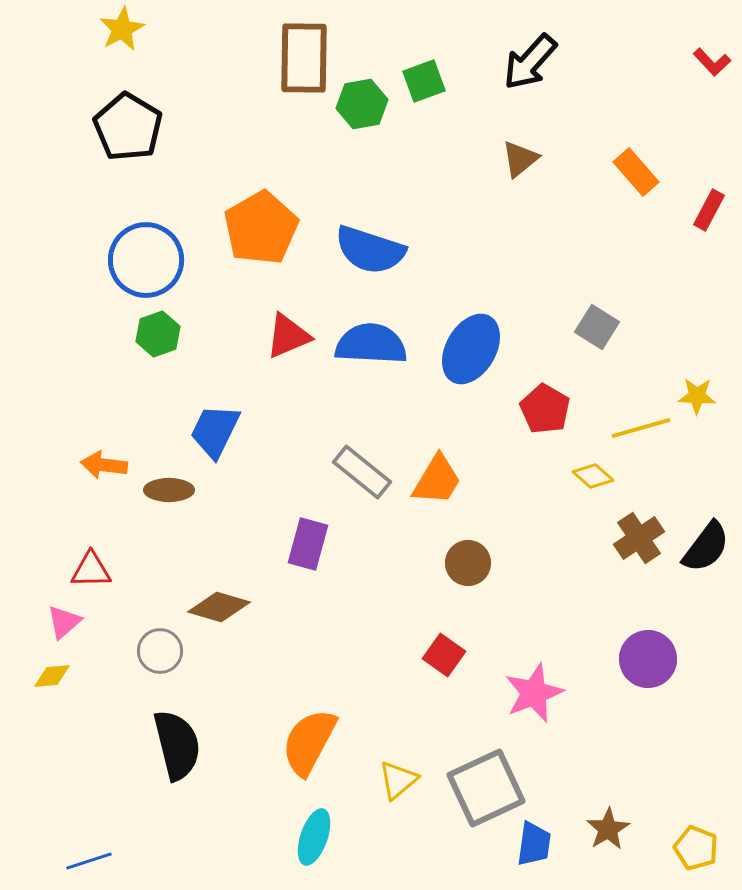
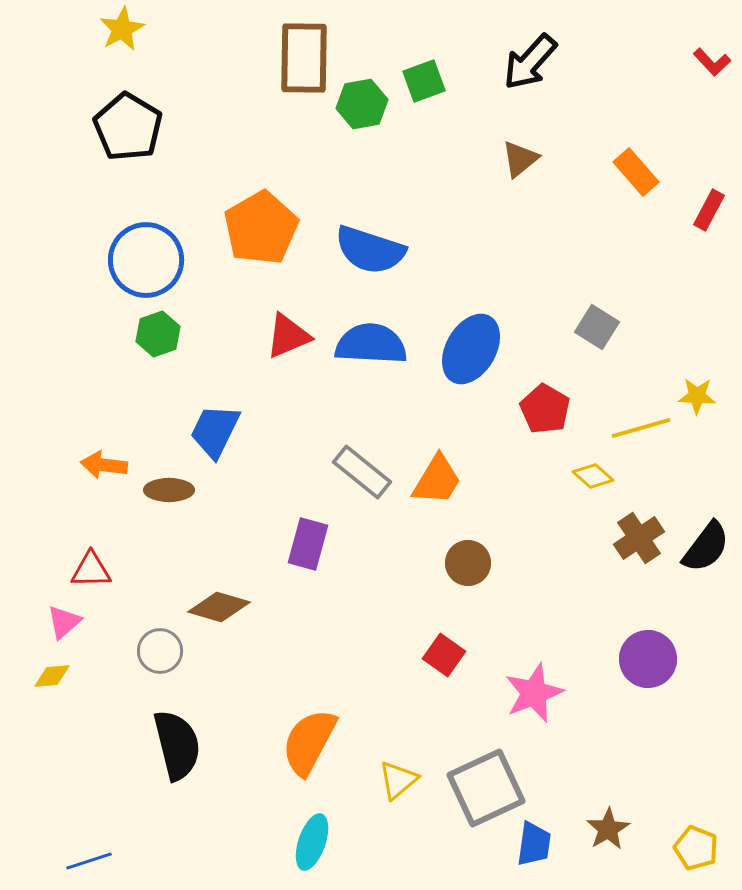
cyan ellipse at (314, 837): moved 2 px left, 5 px down
